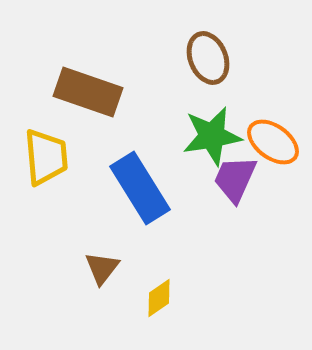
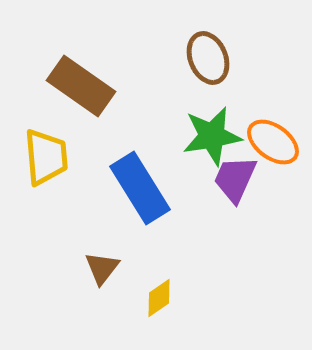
brown rectangle: moved 7 px left, 6 px up; rotated 16 degrees clockwise
